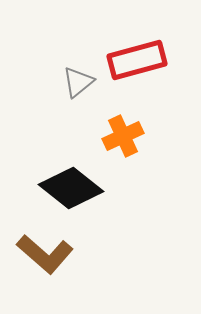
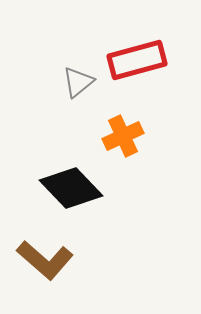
black diamond: rotated 8 degrees clockwise
brown L-shape: moved 6 px down
